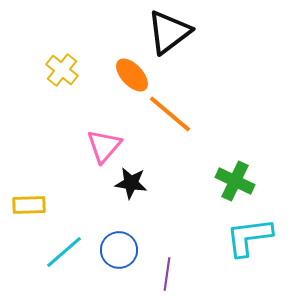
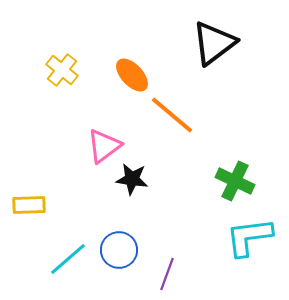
black triangle: moved 45 px right, 11 px down
orange line: moved 2 px right, 1 px down
pink triangle: rotated 12 degrees clockwise
black star: moved 1 px right, 4 px up
cyan line: moved 4 px right, 7 px down
purple line: rotated 12 degrees clockwise
